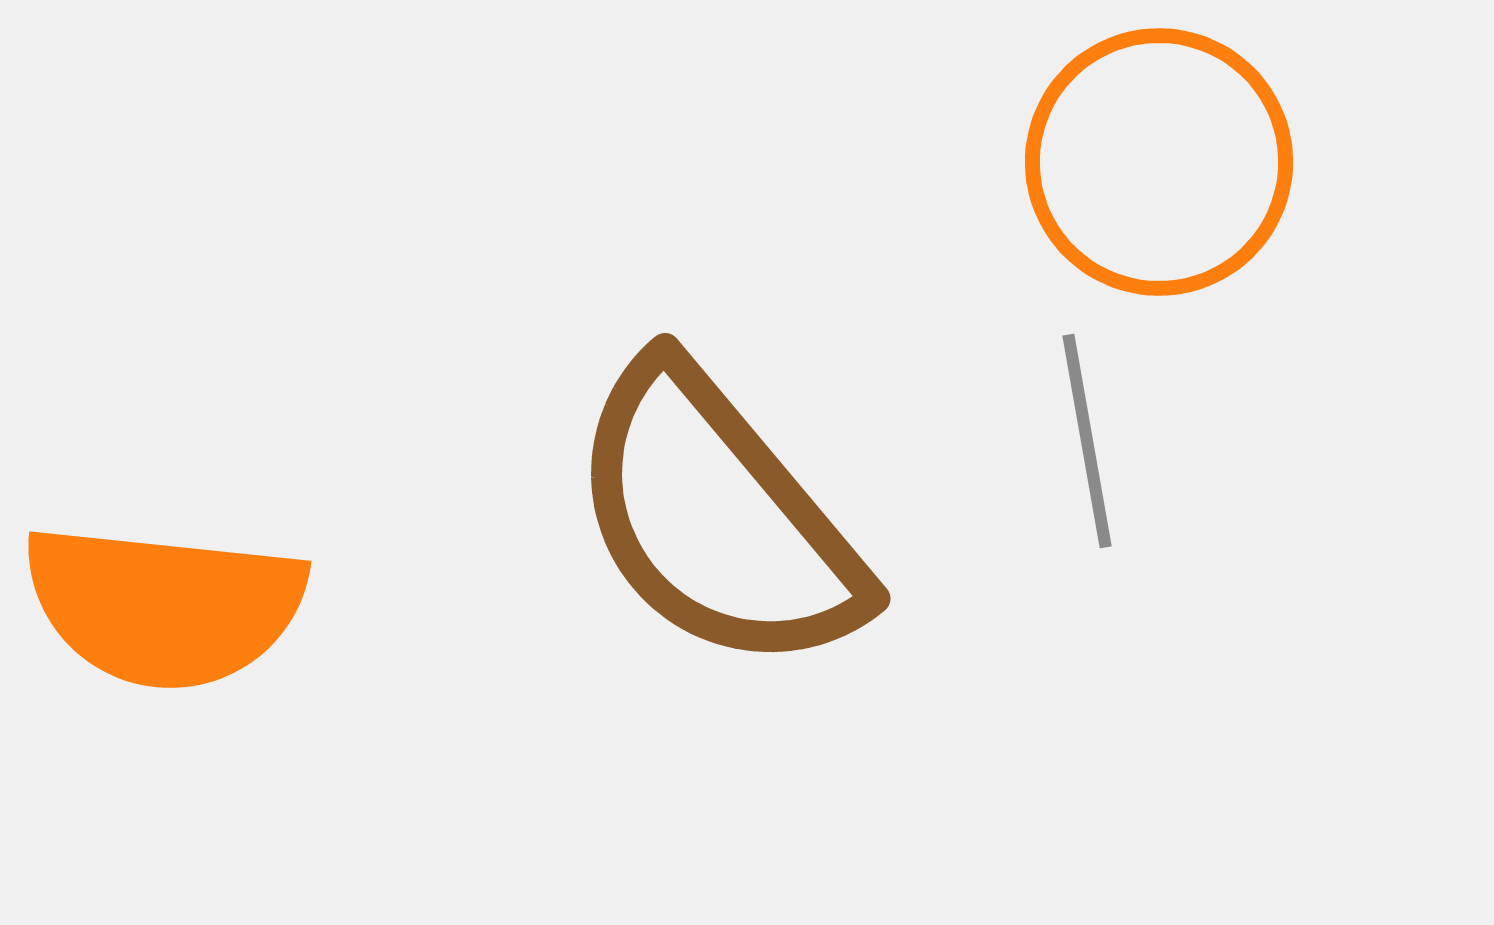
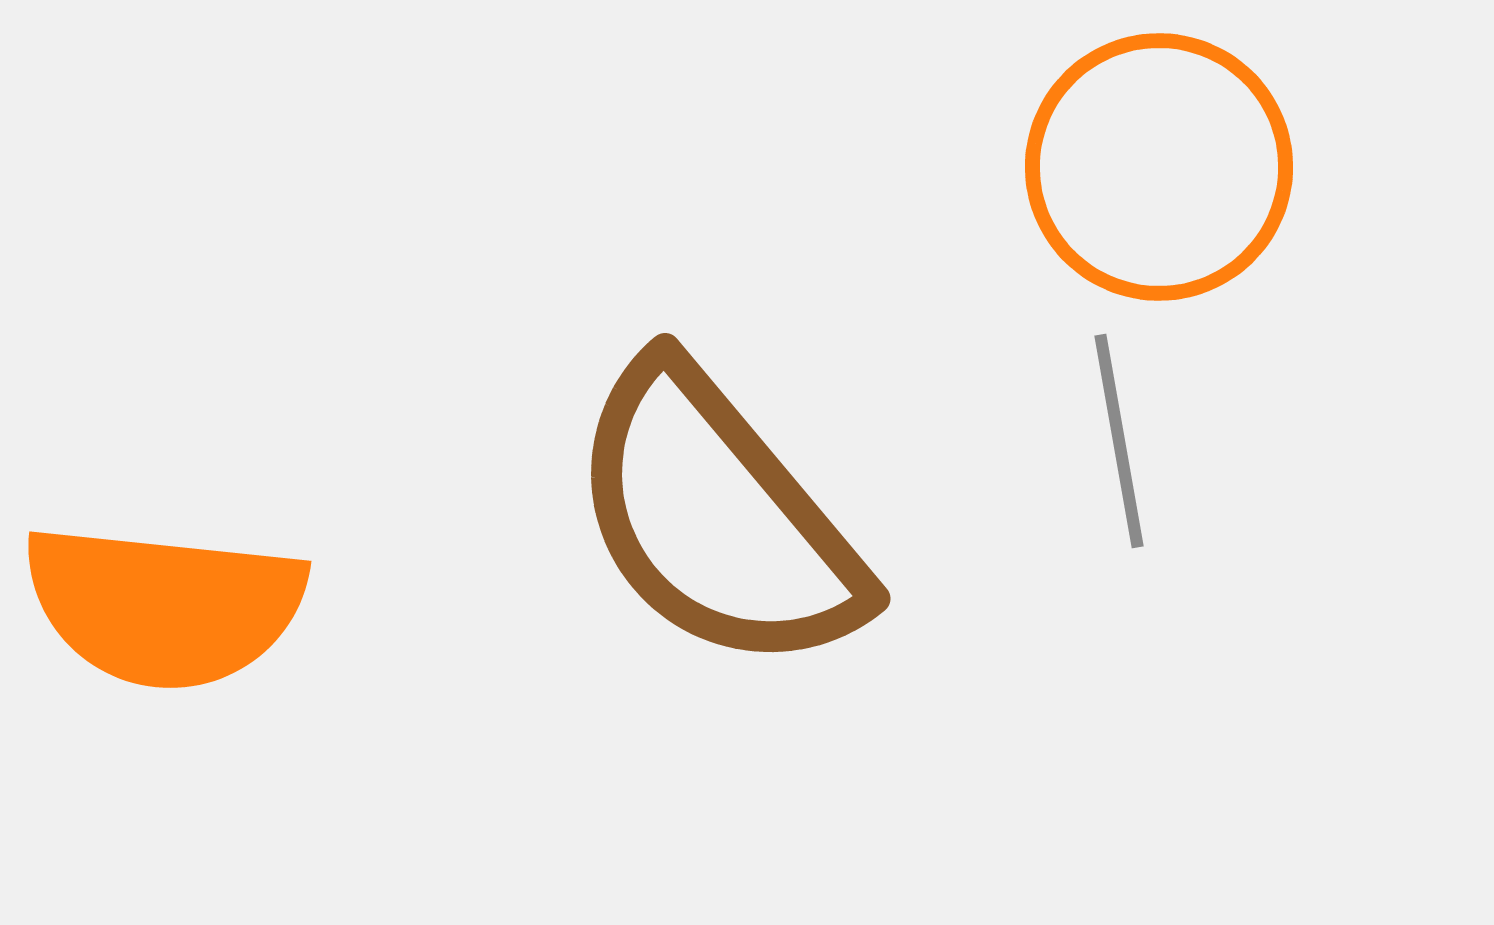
orange circle: moved 5 px down
gray line: moved 32 px right
